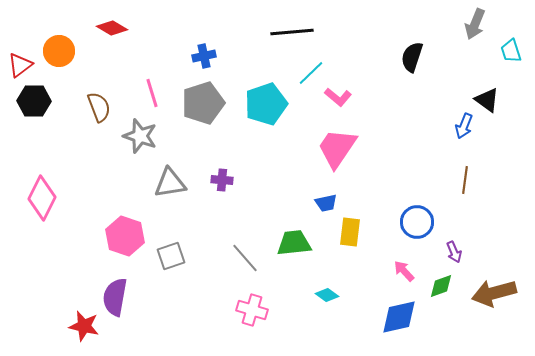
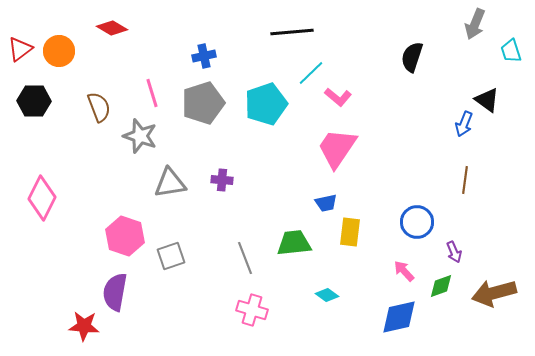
red triangle: moved 16 px up
blue arrow: moved 2 px up
gray line: rotated 20 degrees clockwise
purple semicircle: moved 5 px up
red star: rotated 8 degrees counterclockwise
